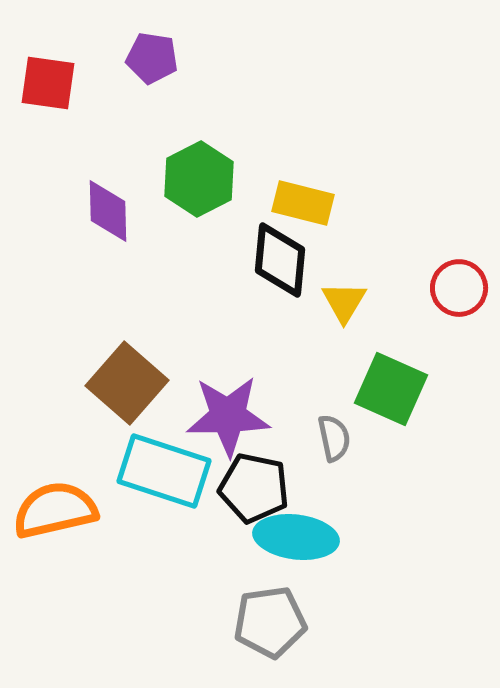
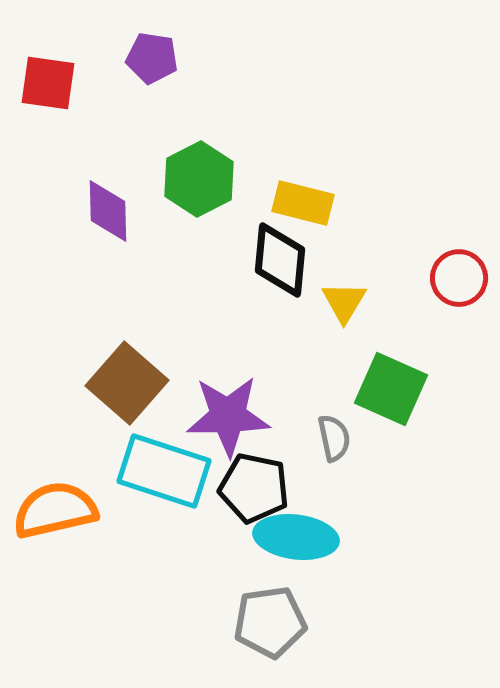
red circle: moved 10 px up
